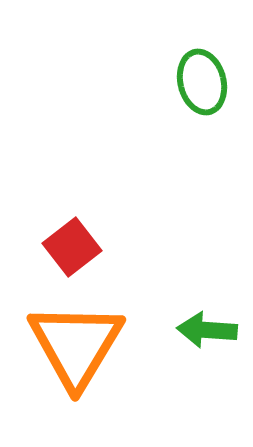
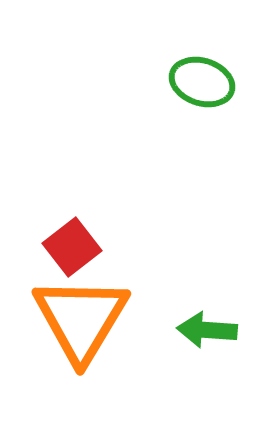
green ellipse: rotated 58 degrees counterclockwise
orange triangle: moved 5 px right, 26 px up
